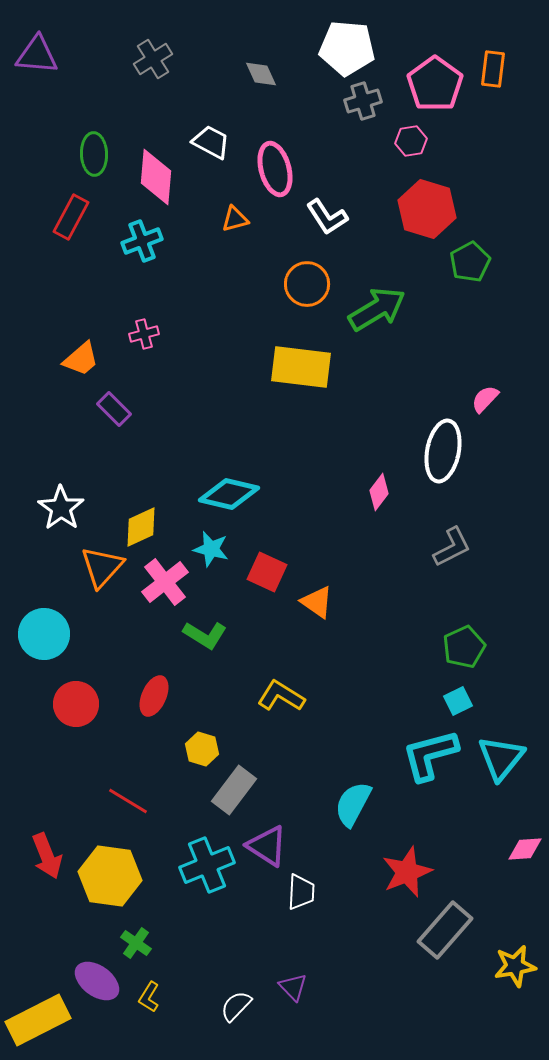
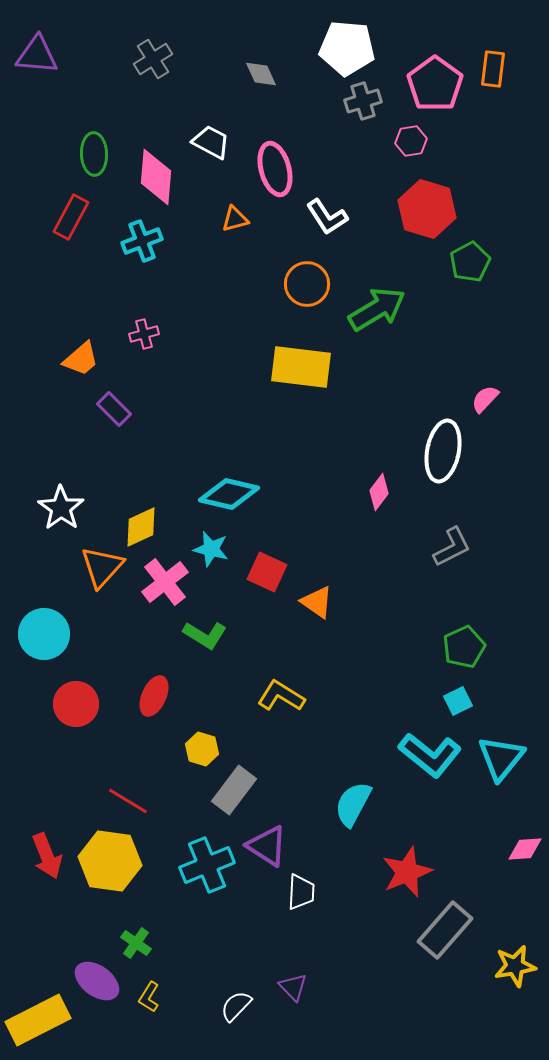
cyan L-shape at (430, 755): rotated 126 degrees counterclockwise
yellow hexagon at (110, 876): moved 15 px up
